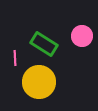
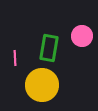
green rectangle: moved 5 px right, 4 px down; rotated 68 degrees clockwise
yellow circle: moved 3 px right, 3 px down
